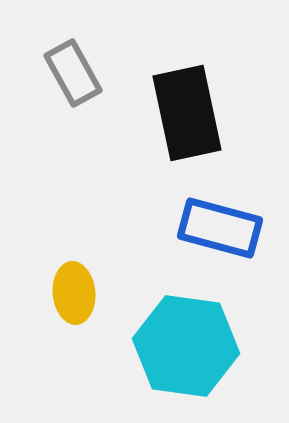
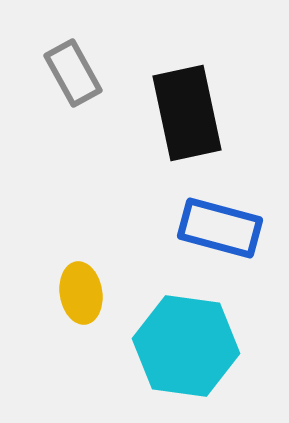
yellow ellipse: moved 7 px right; rotated 4 degrees counterclockwise
